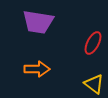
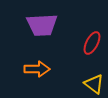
purple trapezoid: moved 4 px right, 3 px down; rotated 12 degrees counterclockwise
red ellipse: moved 1 px left
